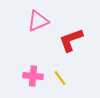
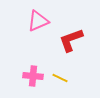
yellow line: rotated 28 degrees counterclockwise
